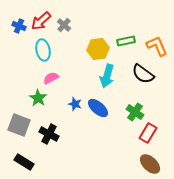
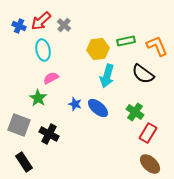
black rectangle: rotated 24 degrees clockwise
